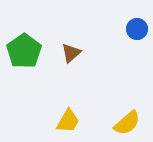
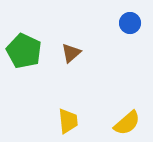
blue circle: moved 7 px left, 6 px up
green pentagon: rotated 12 degrees counterclockwise
yellow trapezoid: rotated 36 degrees counterclockwise
